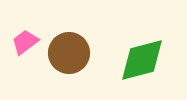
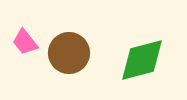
pink trapezoid: rotated 92 degrees counterclockwise
